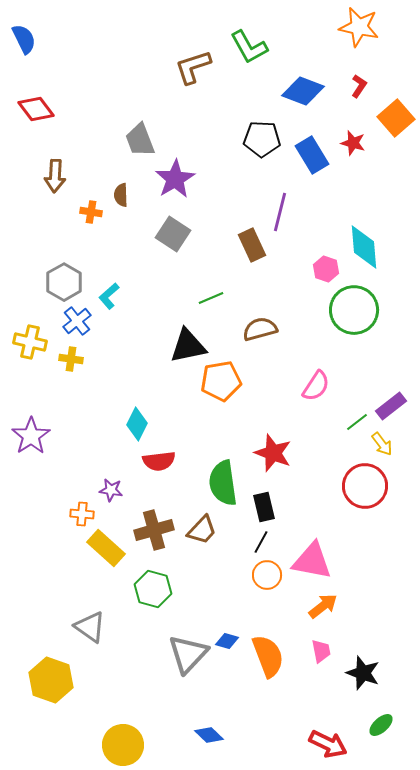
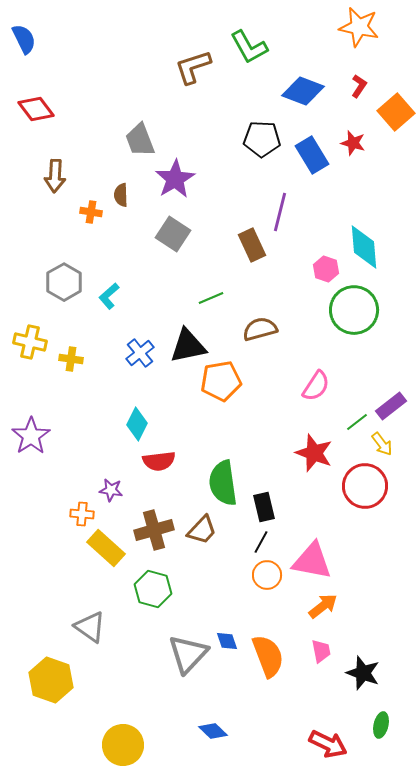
orange square at (396, 118): moved 6 px up
blue cross at (77, 321): moved 63 px right, 32 px down
red star at (273, 453): moved 41 px right
blue diamond at (227, 641): rotated 55 degrees clockwise
green ellipse at (381, 725): rotated 35 degrees counterclockwise
blue diamond at (209, 735): moved 4 px right, 4 px up
